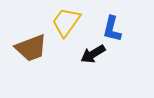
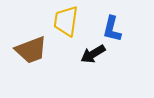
yellow trapezoid: moved 1 px up; rotated 28 degrees counterclockwise
brown trapezoid: moved 2 px down
